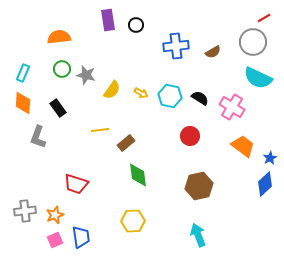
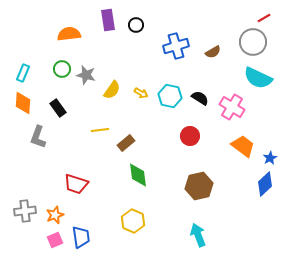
orange semicircle: moved 10 px right, 3 px up
blue cross: rotated 10 degrees counterclockwise
yellow hexagon: rotated 25 degrees clockwise
